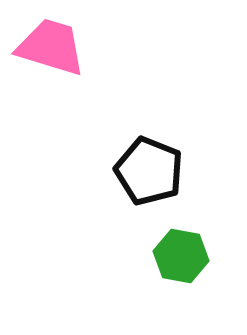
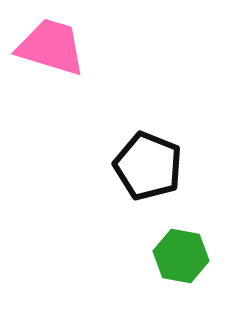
black pentagon: moved 1 px left, 5 px up
